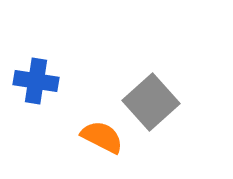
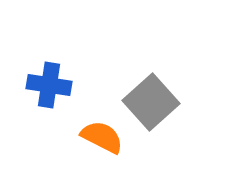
blue cross: moved 13 px right, 4 px down
